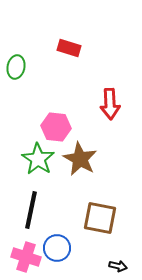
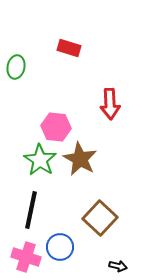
green star: moved 2 px right, 1 px down
brown square: rotated 32 degrees clockwise
blue circle: moved 3 px right, 1 px up
